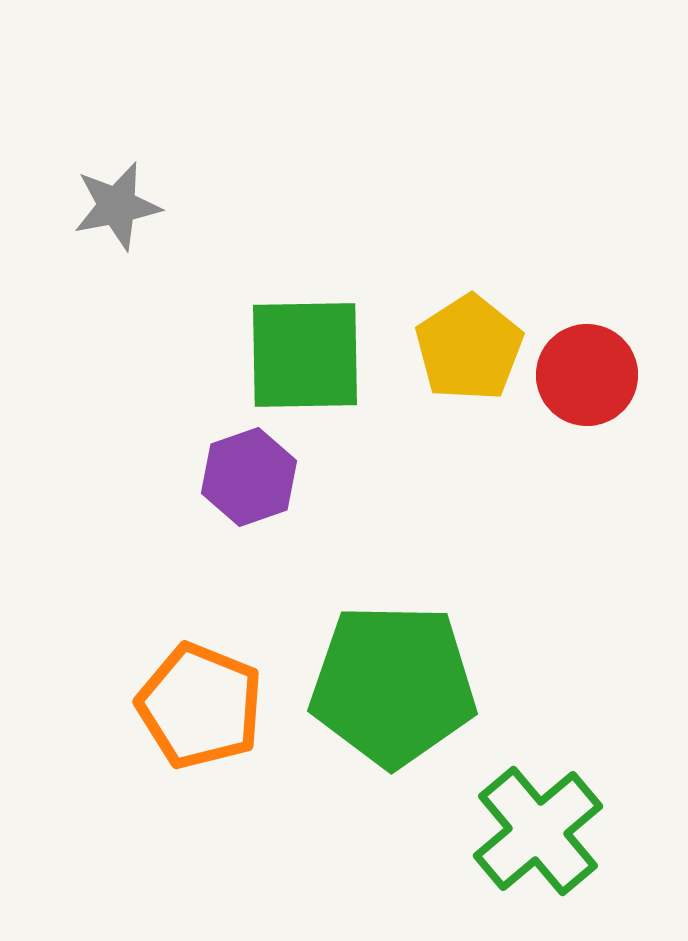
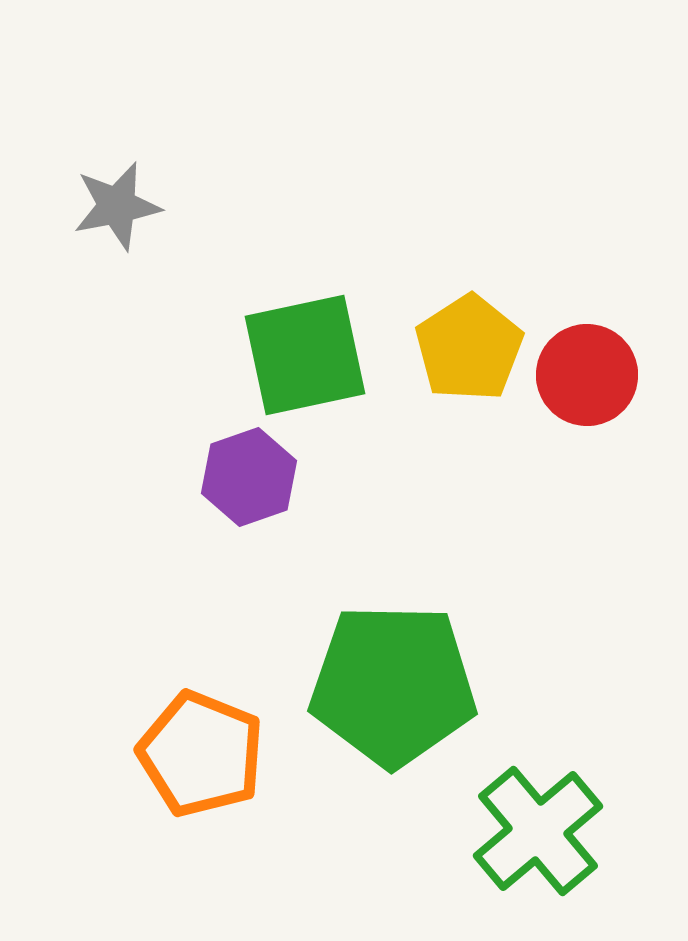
green square: rotated 11 degrees counterclockwise
orange pentagon: moved 1 px right, 48 px down
